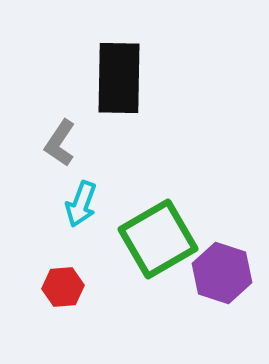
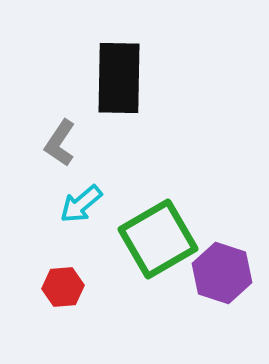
cyan arrow: rotated 30 degrees clockwise
